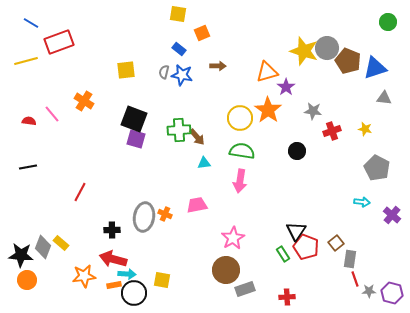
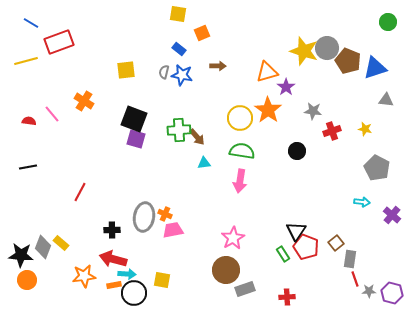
gray triangle at (384, 98): moved 2 px right, 2 px down
pink trapezoid at (197, 205): moved 24 px left, 25 px down
